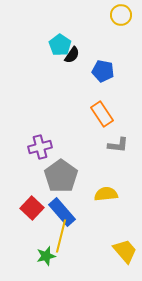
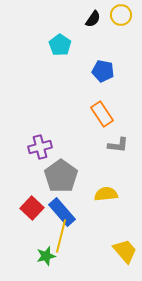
black semicircle: moved 21 px right, 36 px up
